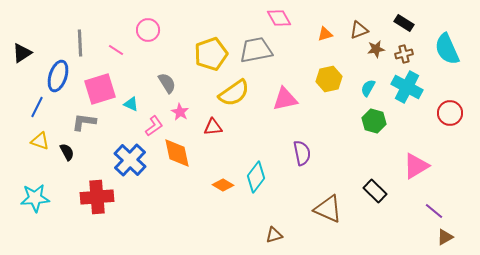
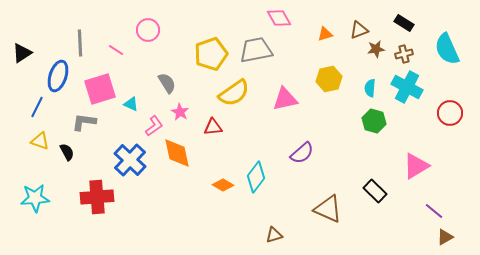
cyan semicircle at (368, 88): moved 2 px right; rotated 24 degrees counterclockwise
purple semicircle at (302, 153): rotated 60 degrees clockwise
